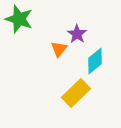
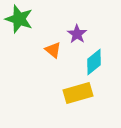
orange triangle: moved 6 px left, 1 px down; rotated 30 degrees counterclockwise
cyan diamond: moved 1 px left, 1 px down
yellow rectangle: moved 2 px right; rotated 28 degrees clockwise
